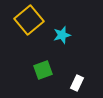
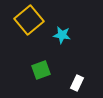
cyan star: rotated 24 degrees clockwise
green square: moved 2 px left
